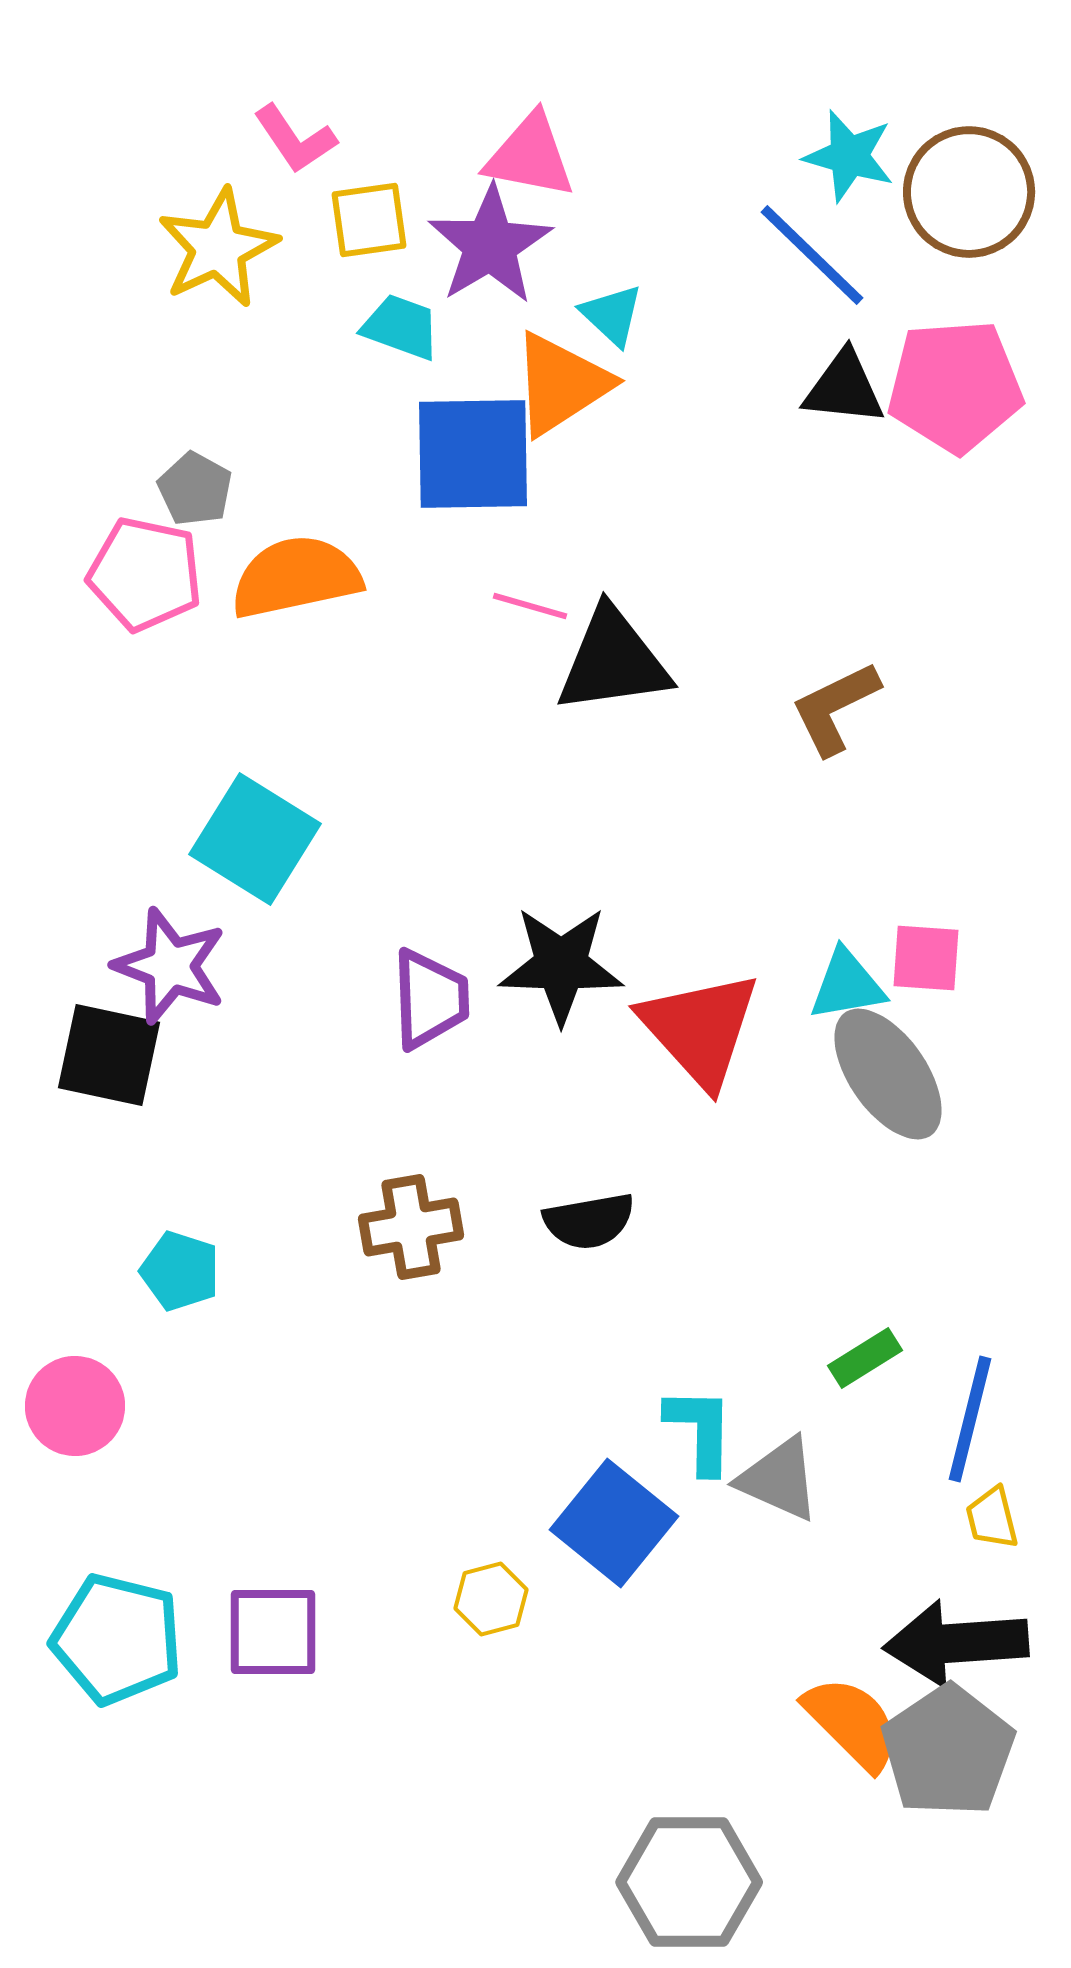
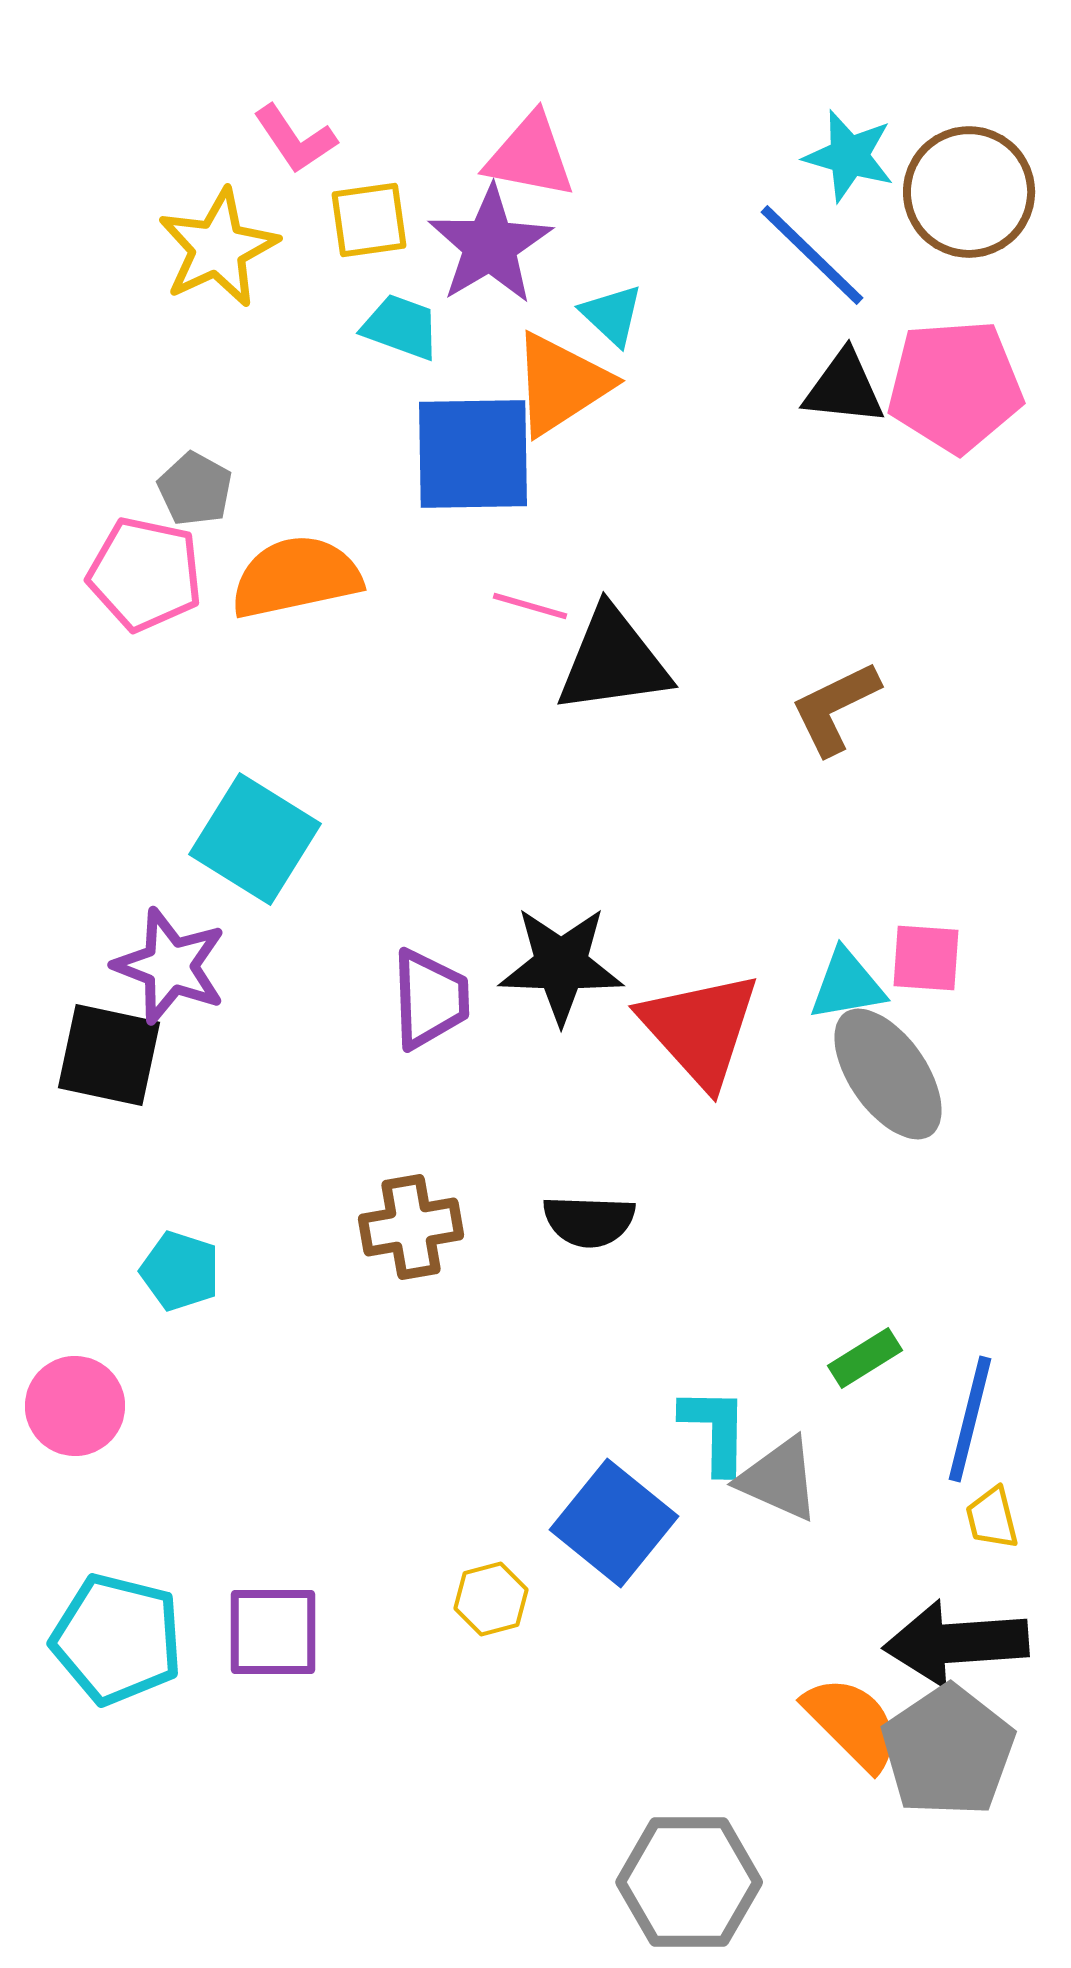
black semicircle at (589, 1221): rotated 12 degrees clockwise
cyan L-shape at (700, 1430): moved 15 px right
